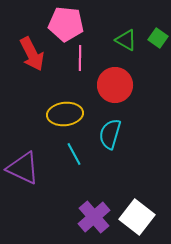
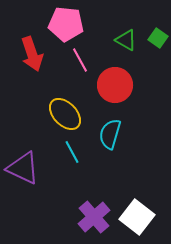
red arrow: rotated 8 degrees clockwise
pink line: moved 2 px down; rotated 30 degrees counterclockwise
yellow ellipse: rotated 52 degrees clockwise
cyan line: moved 2 px left, 2 px up
